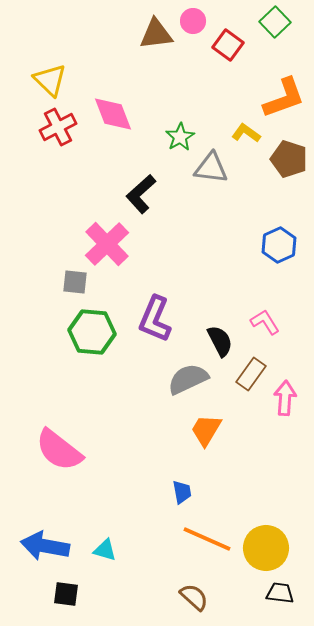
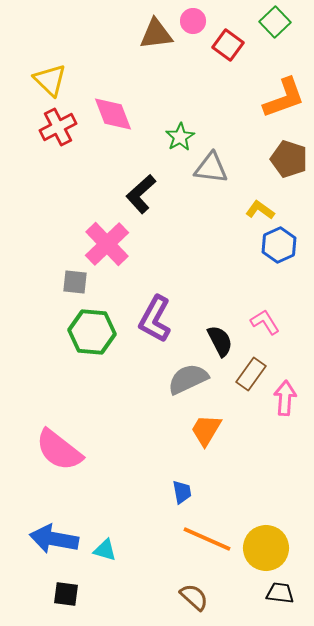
yellow L-shape: moved 14 px right, 77 px down
purple L-shape: rotated 6 degrees clockwise
blue arrow: moved 9 px right, 7 px up
